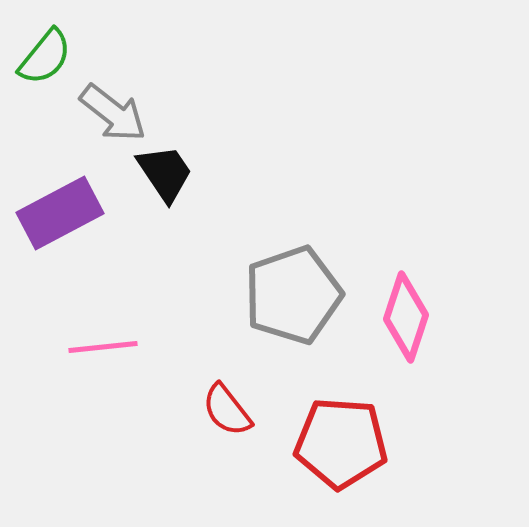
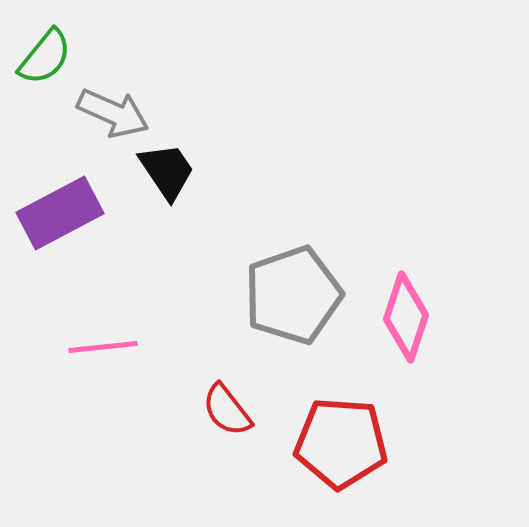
gray arrow: rotated 14 degrees counterclockwise
black trapezoid: moved 2 px right, 2 px up
